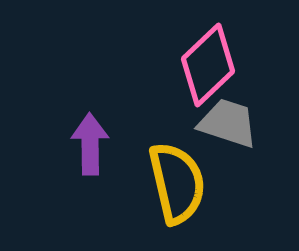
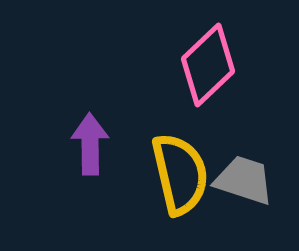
gray trapezoid: moved 16 px right, 57 px down
yellow semicircle: moved 3 px right, 9 px up
